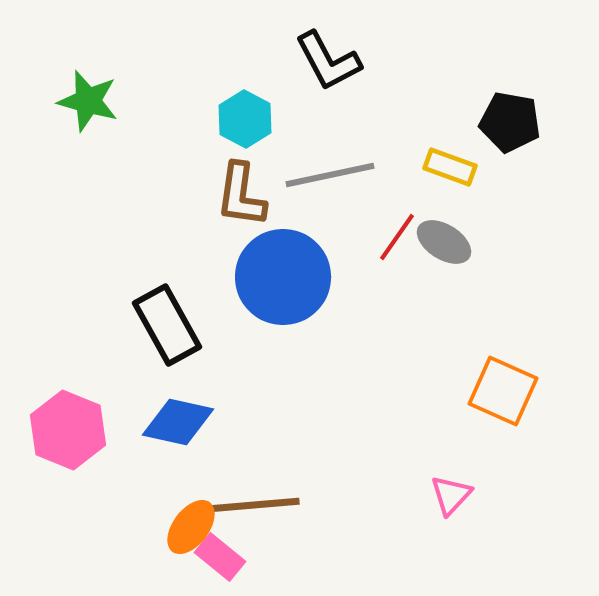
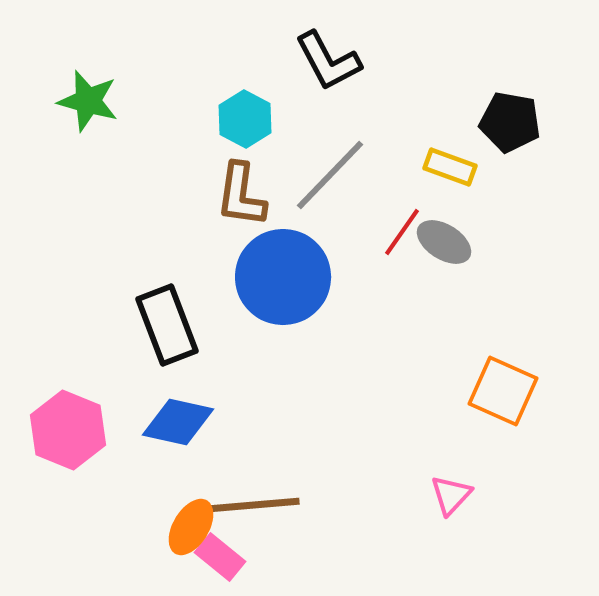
gray line: rotated 34 degrees counterclockwise
red line: moved 5 px right, 5 px up
black rectangle: rotated 8 degrees clockwise
orange ellipse: rotated 6 degrees counterclockwise
